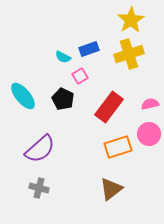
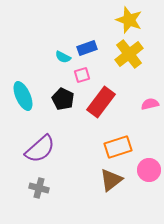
yellow star: moved 2 px left; rotated 20 degrees counterclockwise
blue rectangle: moved 2 px left, 1 px up
yellow cross: rotated 20 degrees counterclockwise
pink square: moved 2 px right, 1 px up; rotated 14 degrees clockwise
cyan ellipse: rotated 16 degrees clockwise
red rectangle: moved 8 px left, 5 px up
pink circle: moved 36 px down
brown triangle: moved 9 px up
